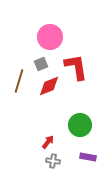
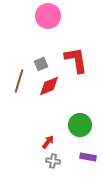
pink circle: moved 2 px left, 21 px up
red L-shape: moved 7 px up
